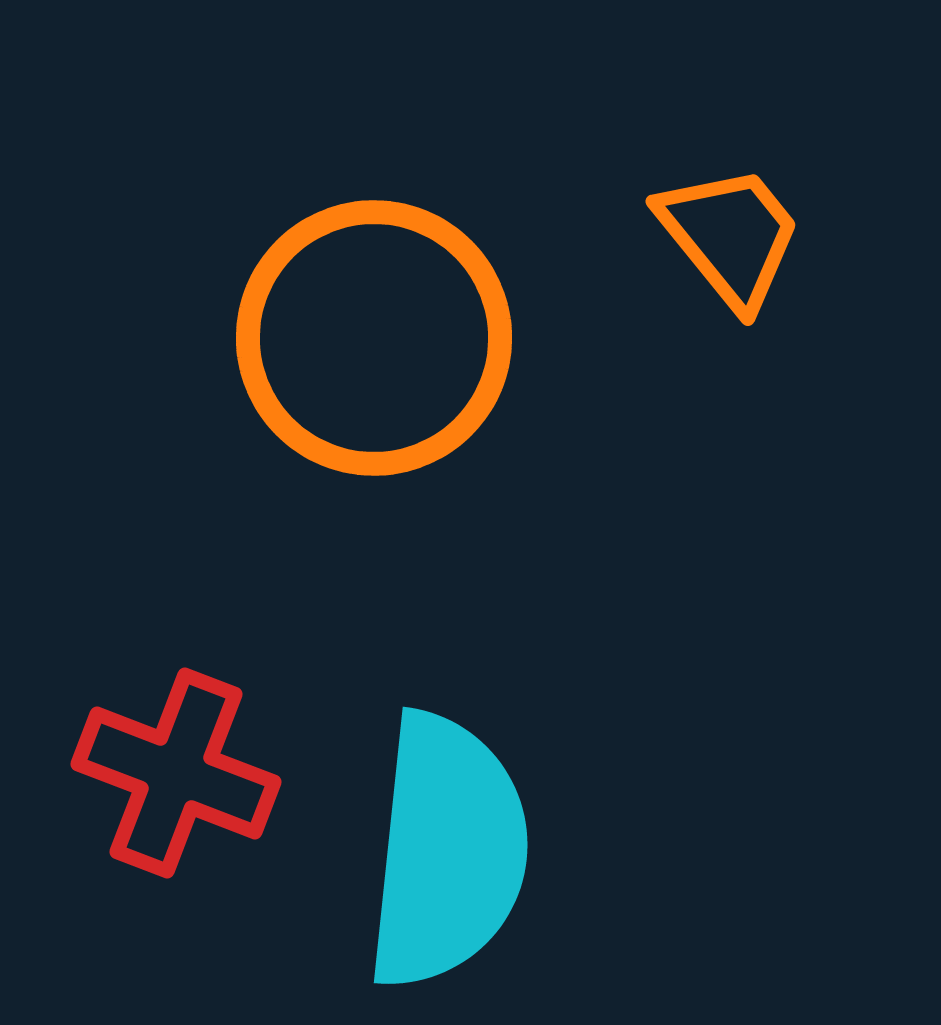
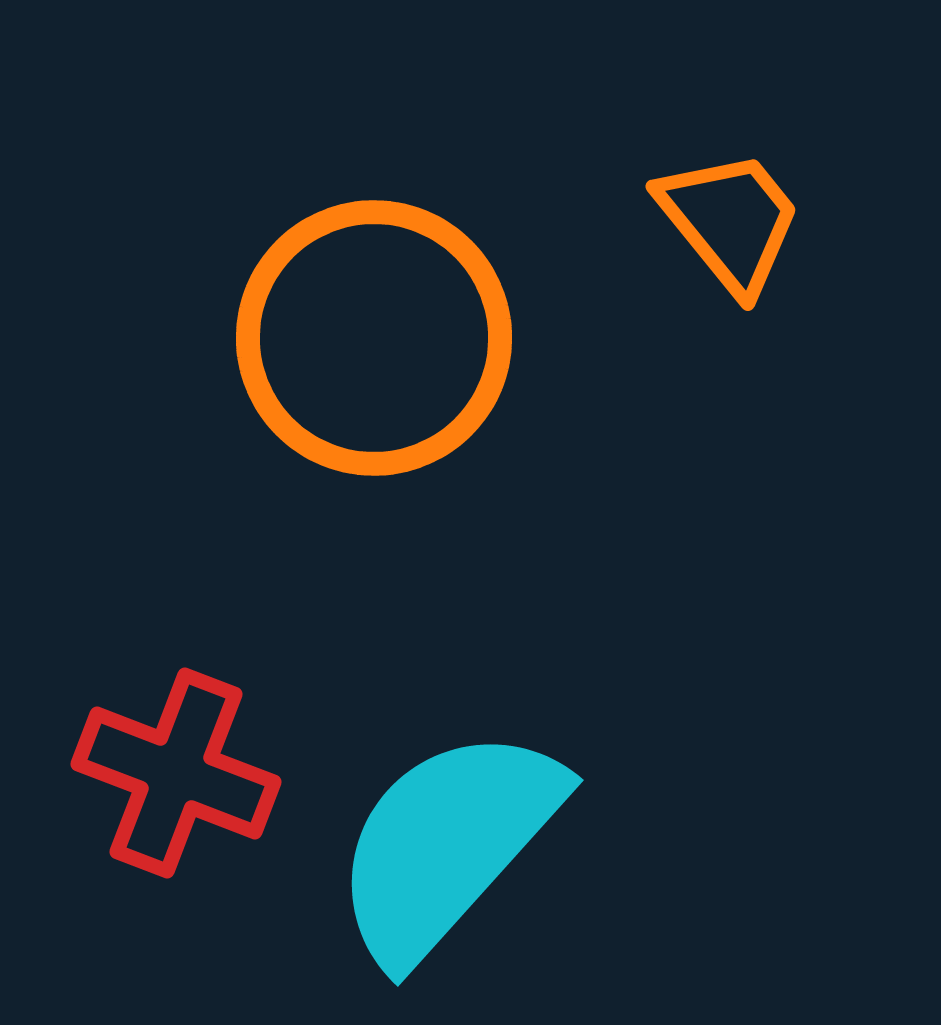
orange trapezoid: moved 15 px up
cyan semicircle: moved 7 px up; rotated 144 degrees counterclockwise
